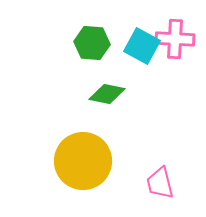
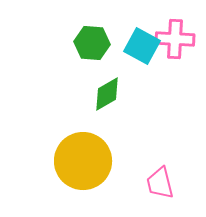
green diamond: rotated 42 degrees counterclockwise
